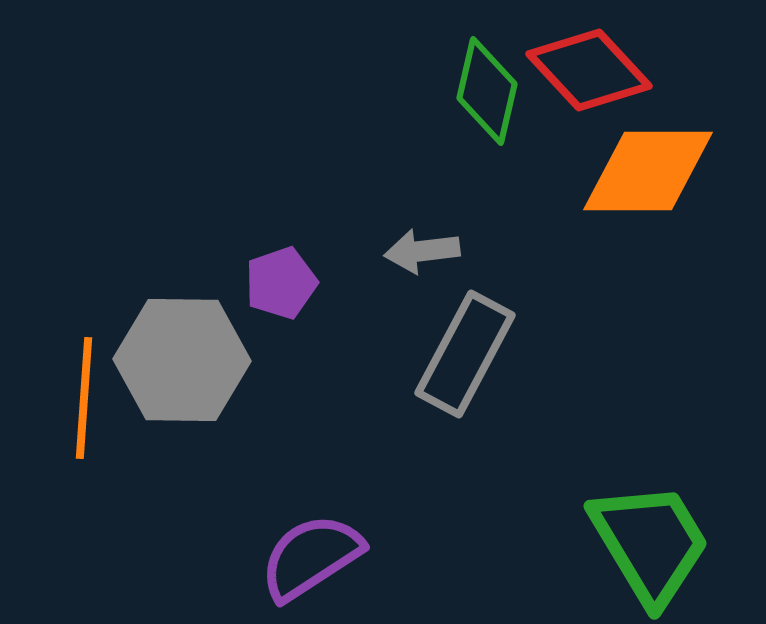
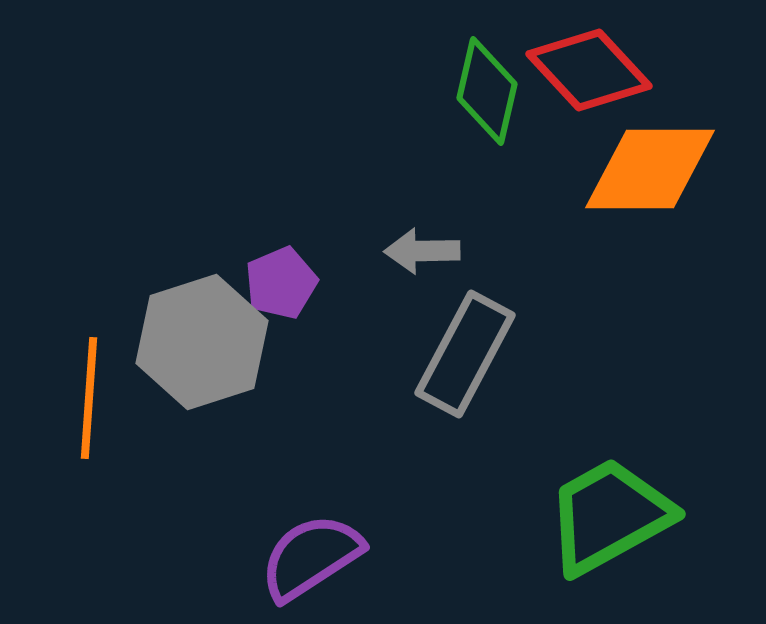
orange diamond: moved 2 px right, 2 px up
gray arrow: rotated 6 degrees clockwise
purple pentagon: rotated 4 degrees counterclockwise
gray hexagon: moved 20 px right, 18 px up; rotated 19 degrees counterclockwise
orange line: moved 5 px right
green trapezoid: moved 41 px left, 27 px up; rotated 88 degrees counterclockwise
